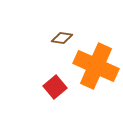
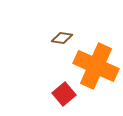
red square: moved 9 px right, 7 px down
